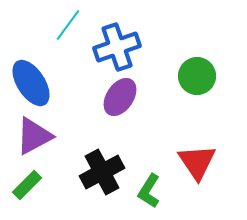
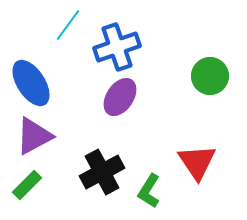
green circle: moved 13 px right
